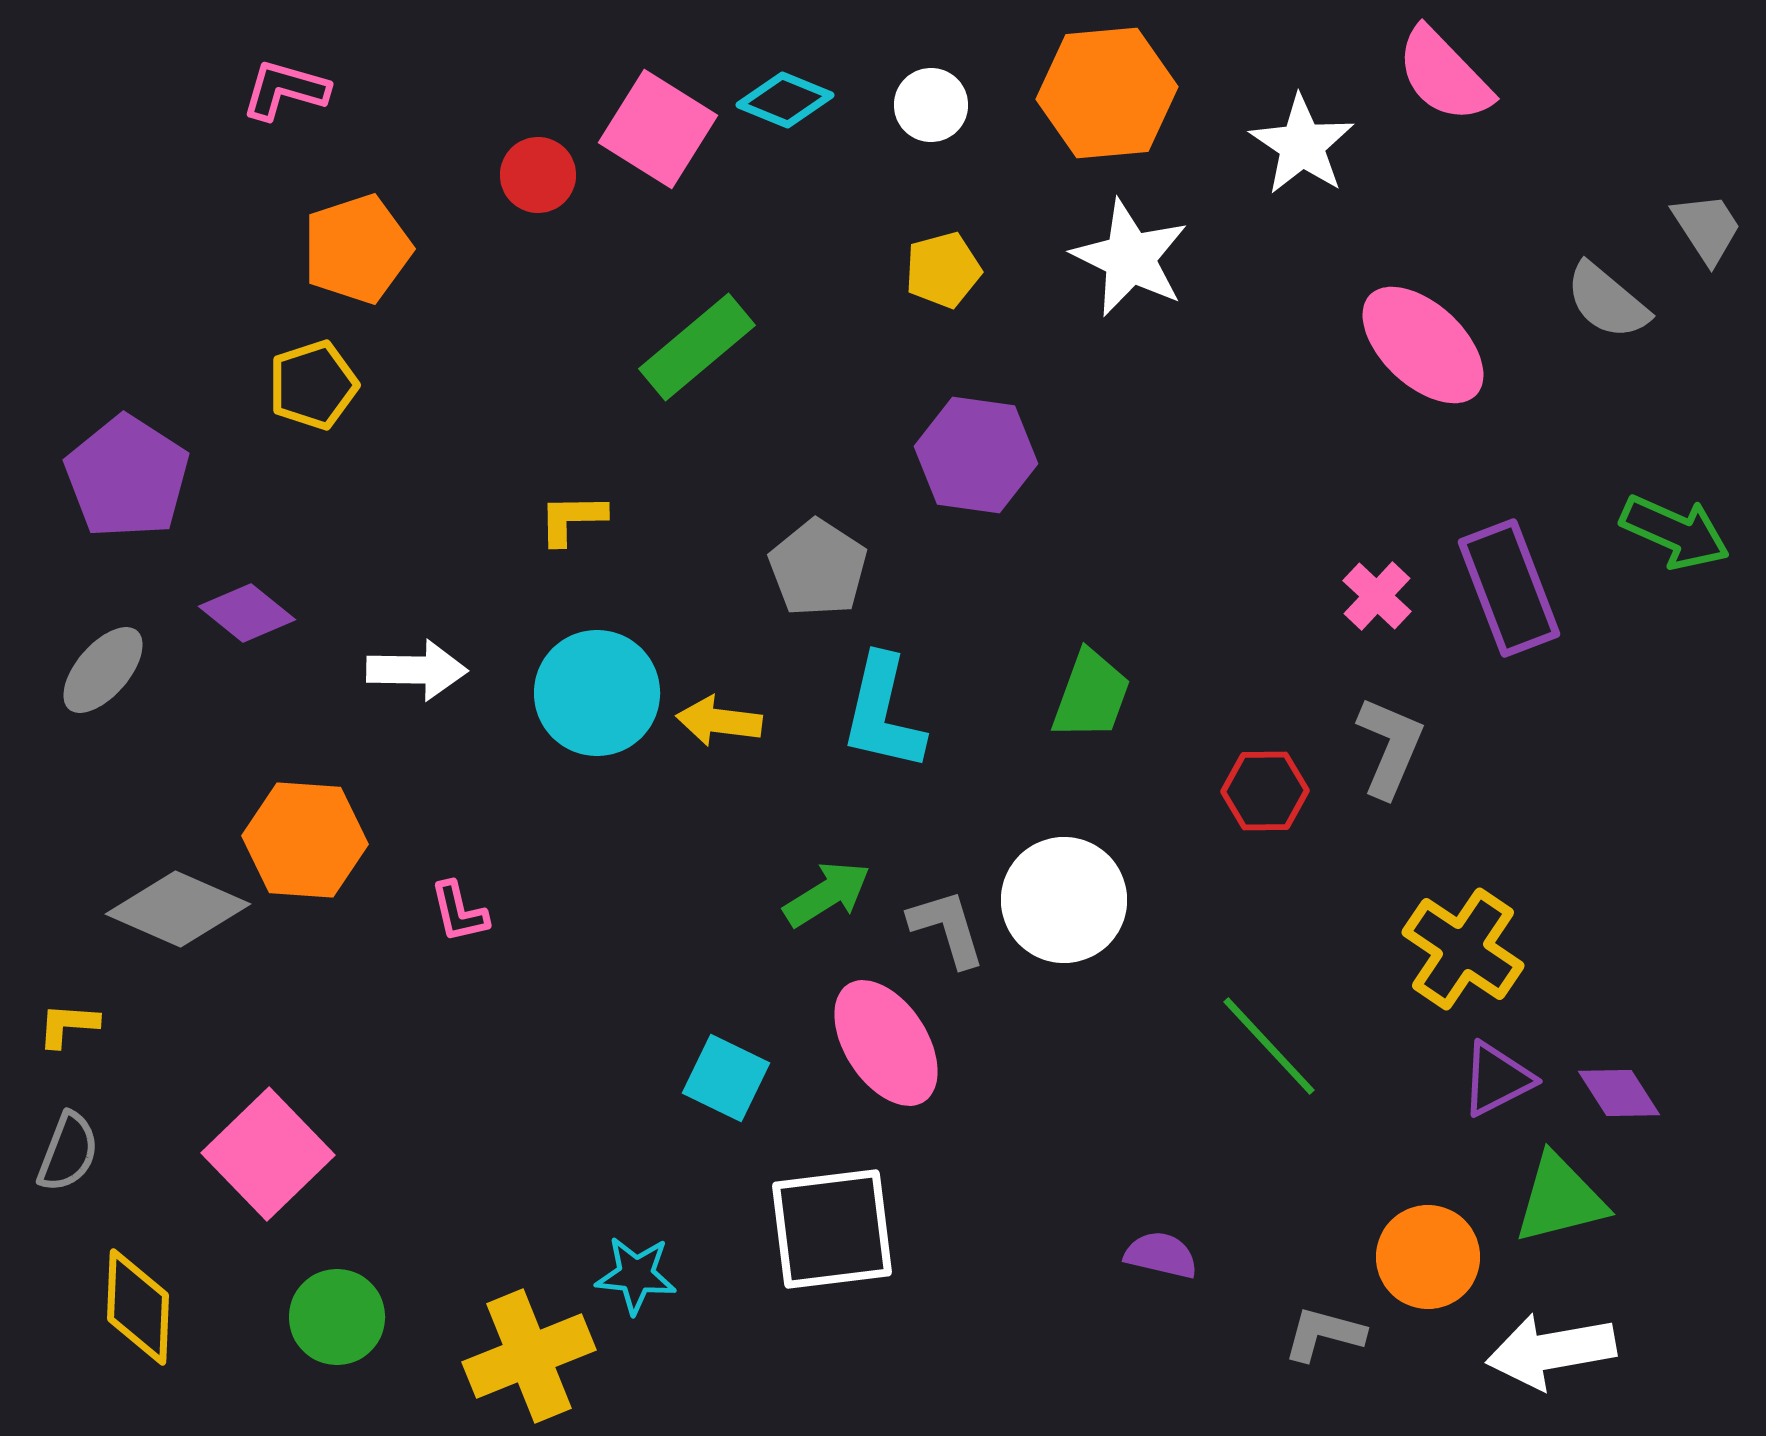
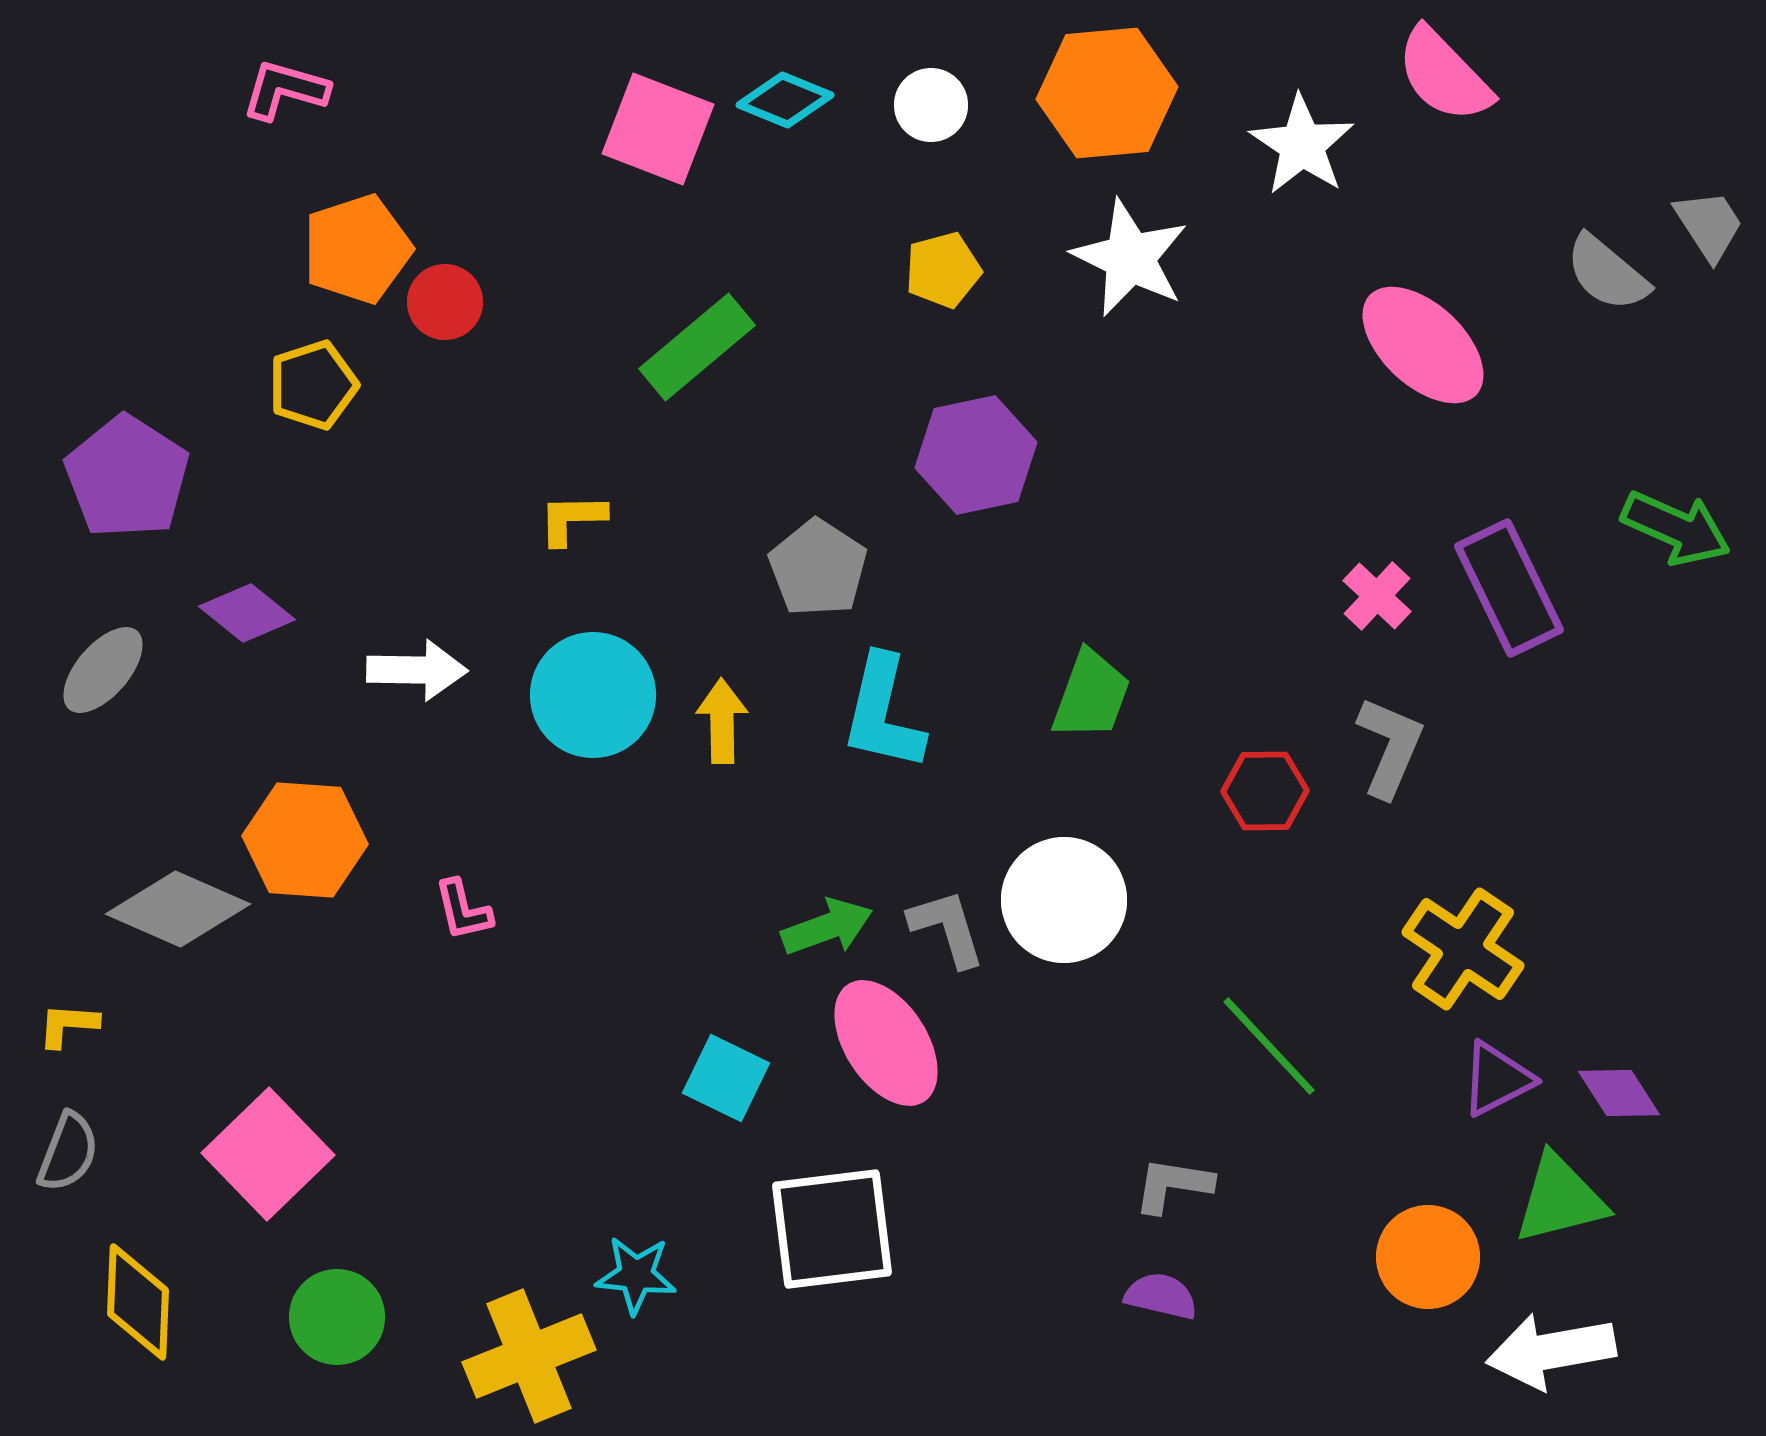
pink square at (658, 129): rotated 11 degrees counterclockwise
red circle at (538, 175): moved 93 px left, 127 px down
gray trapezoid at (1707, 228): moved 2 px right, 3 px up
gray semicircle at (1607, 301): moved 28 px up
purple hexagon at (976, 455): rotated 20 degrees counterclockwise
green arrow at (1675, 532): moved 1 px right, 4 px up
purple rectangle at (1509, 588): rotated 5 degrees counterclockwise
cyan circle at (597, 693): moved 4 px left, 2 px down
yellow arrow at (719, 721): moved 3 px right; rotated 82 degrees clockwise
green arrow at (827, 894): moved 33 px down; rotated 12 degrees clockwise
pink L-shape at (459, 912): moved 4 px right, 2 px up
purple semicircle at (1161, 1255): moved 41 px down
yellow diamond at (138, 1307): moved 5 px up
gray L-shape at (1324, 1334): moved 151 px left, 149 px up; rotated 6 degrees counterclockwise
